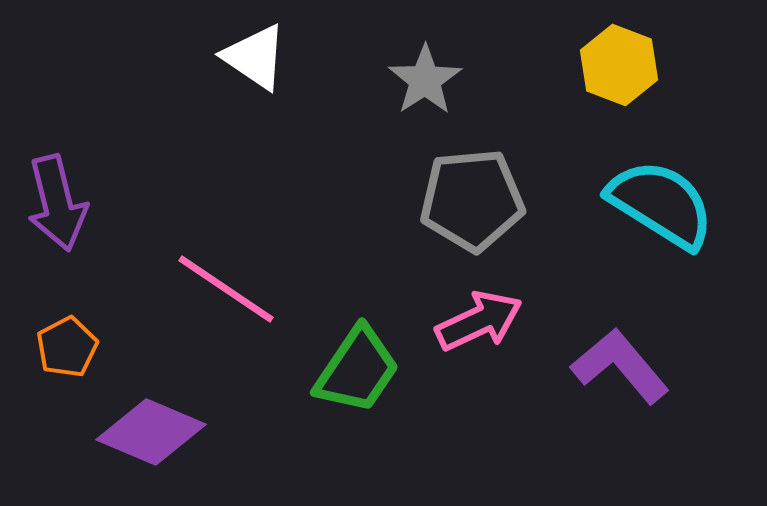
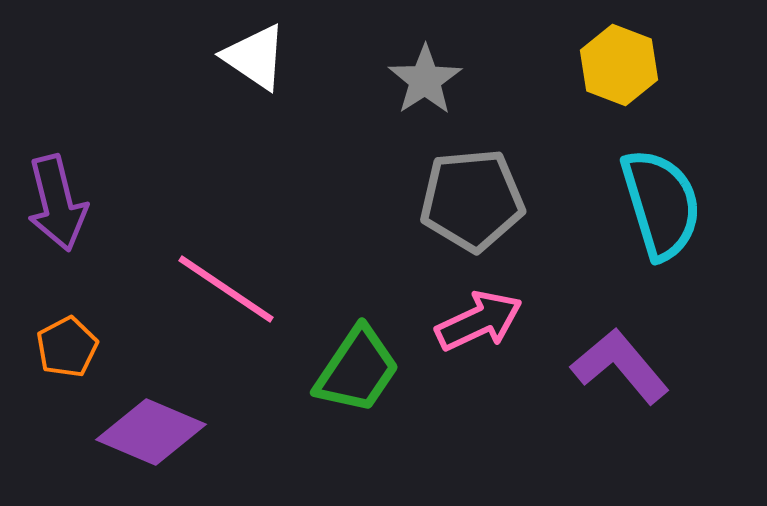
cyan semicircle: rotated 41 degrees clockwise
